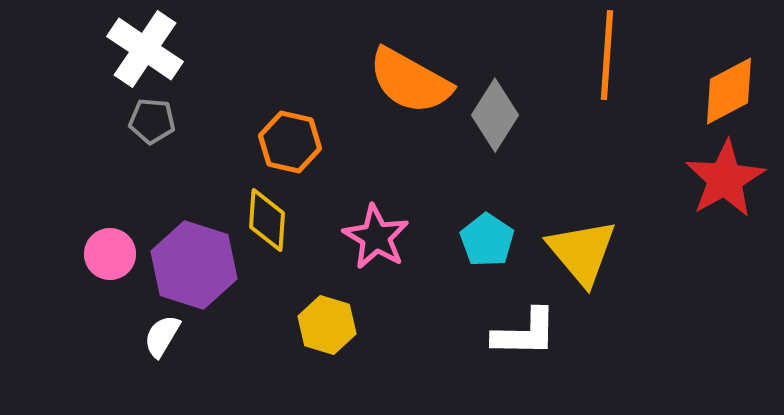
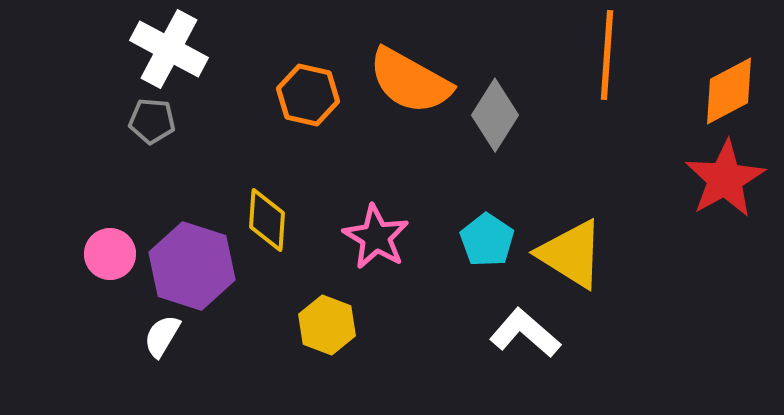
white cross: moved 24 px right; rotated 6 degrees counterclockwise
orange hexagon: moved 18 px right, 47 px up
yellow triangle: moved 11 px left, 2 px down; rotated 18 degrees counterclockwise
purple hexagon: moved 2 px left, 1 px down
yellow hexagon: rotated 4 degrees clockwise
white L-shape: rotated 140 degrees counterclockwise
